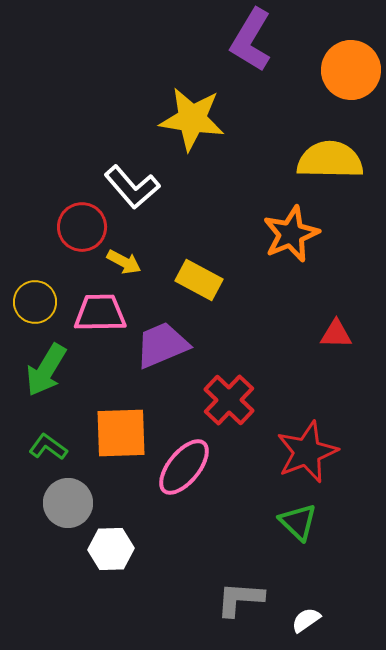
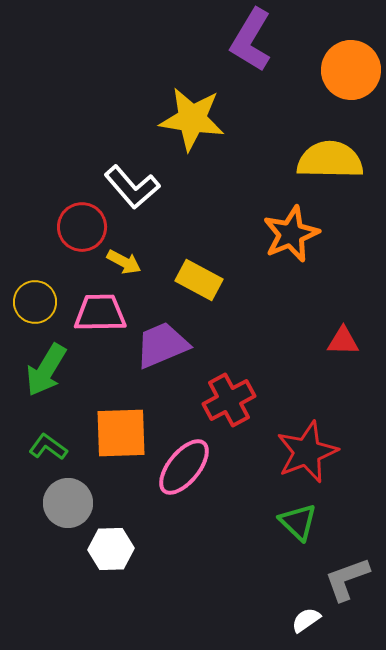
red triangle: moved 7 px right, 7 px down
red cross: rotated 18 degrees clockwise
gray L-shape: moved 107 px right, 20 px up; rotated 24 degrees counterclockwise
